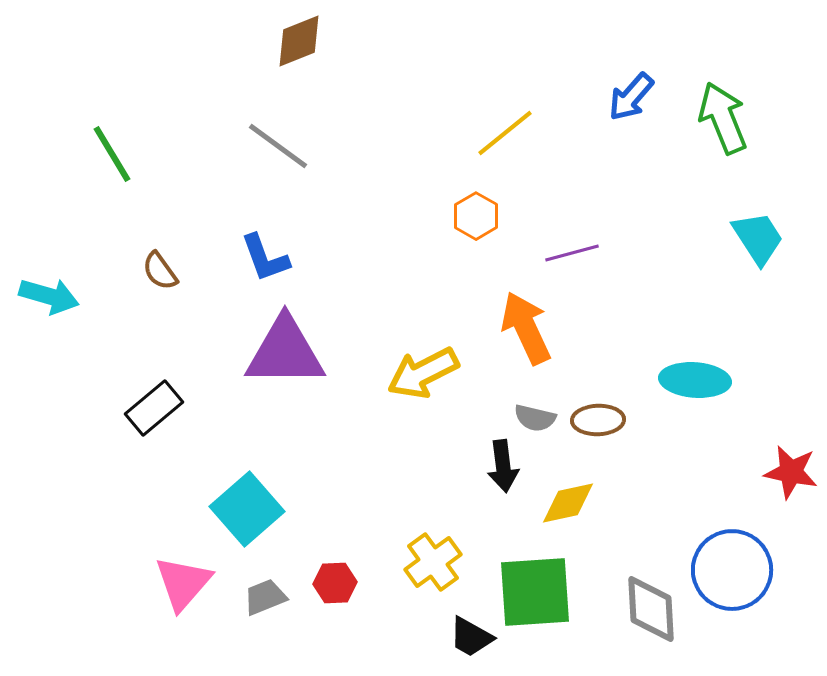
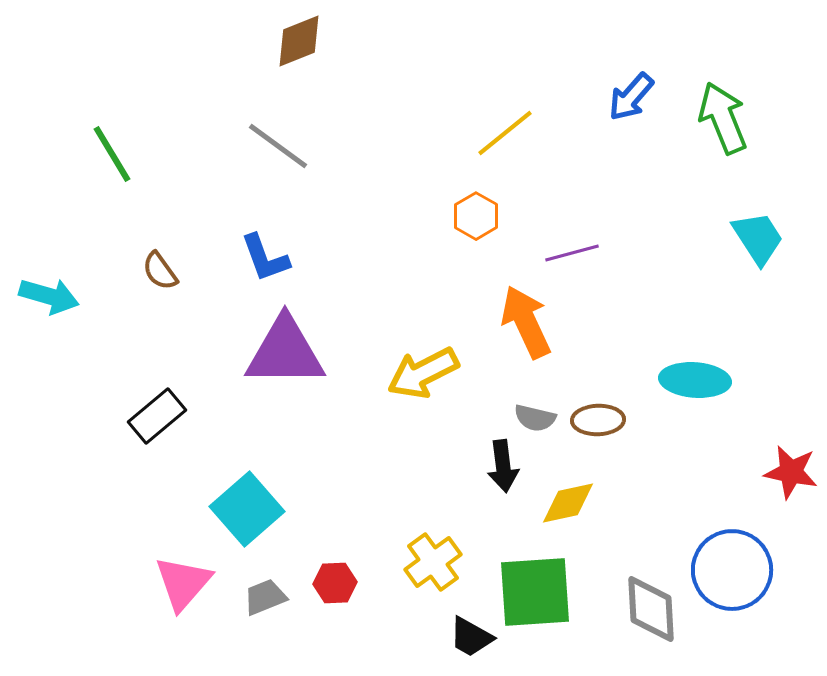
orange arrow: moved 6 px up
black rectangle: moved 3 px right, 8 px down
